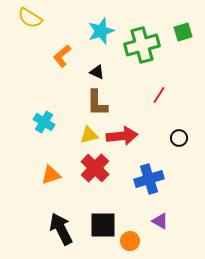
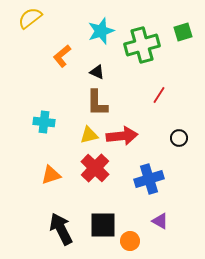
yellow semicircle: rotated 110 degrees clockwise
cyan cross: rotated 25 degrees counterclockwise
